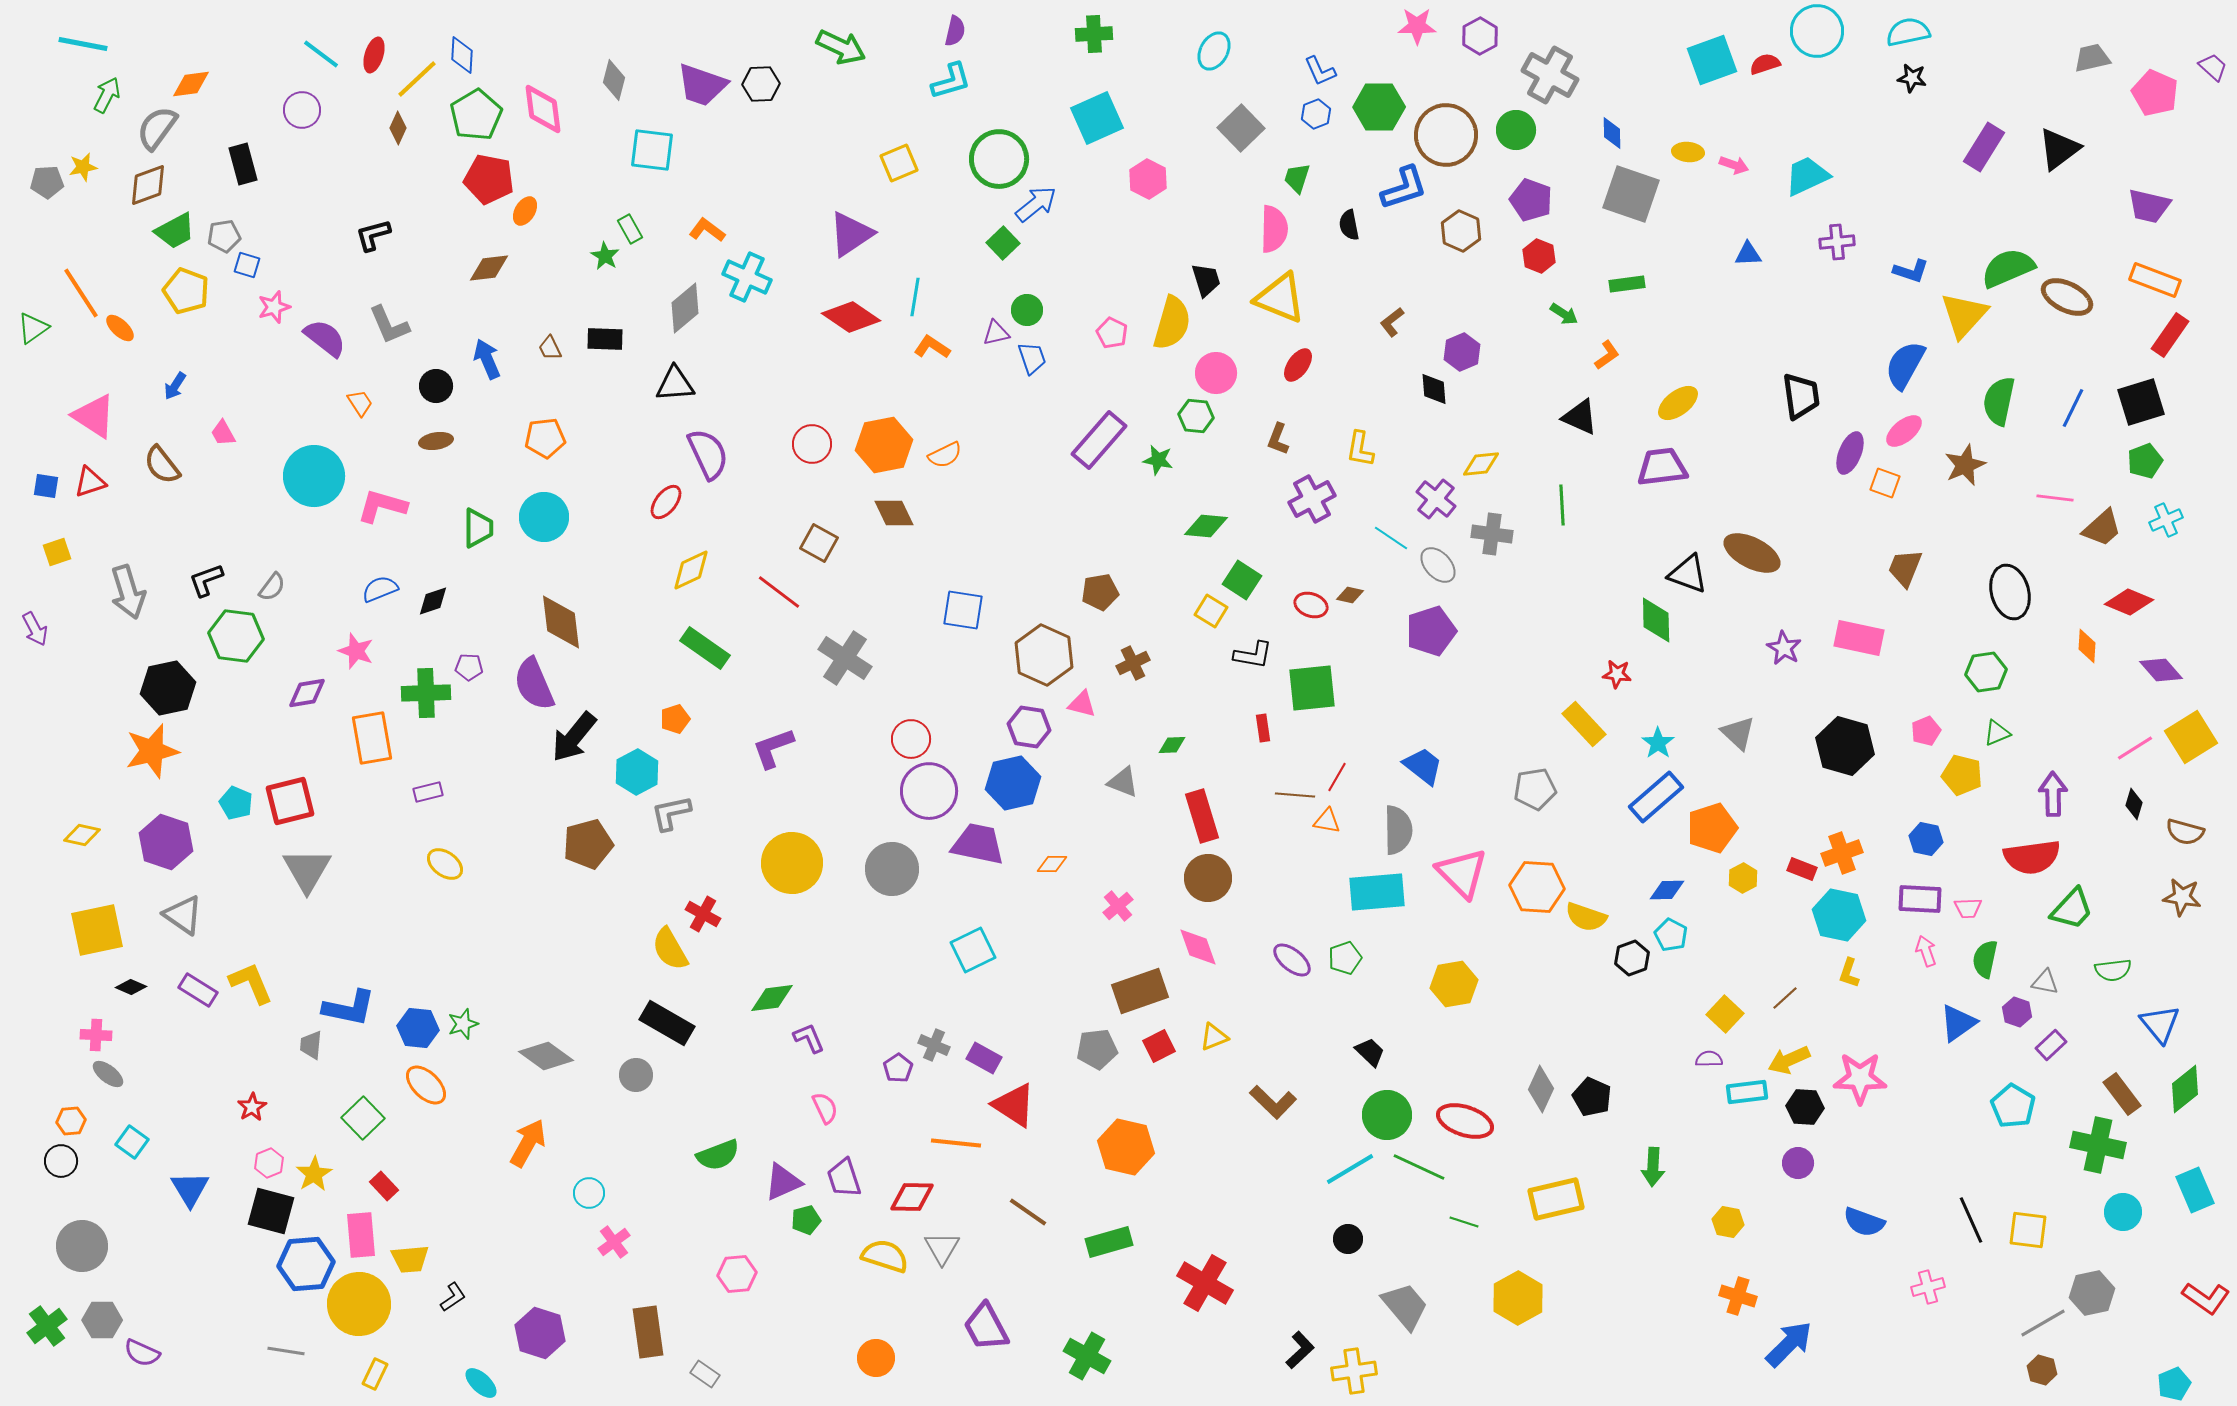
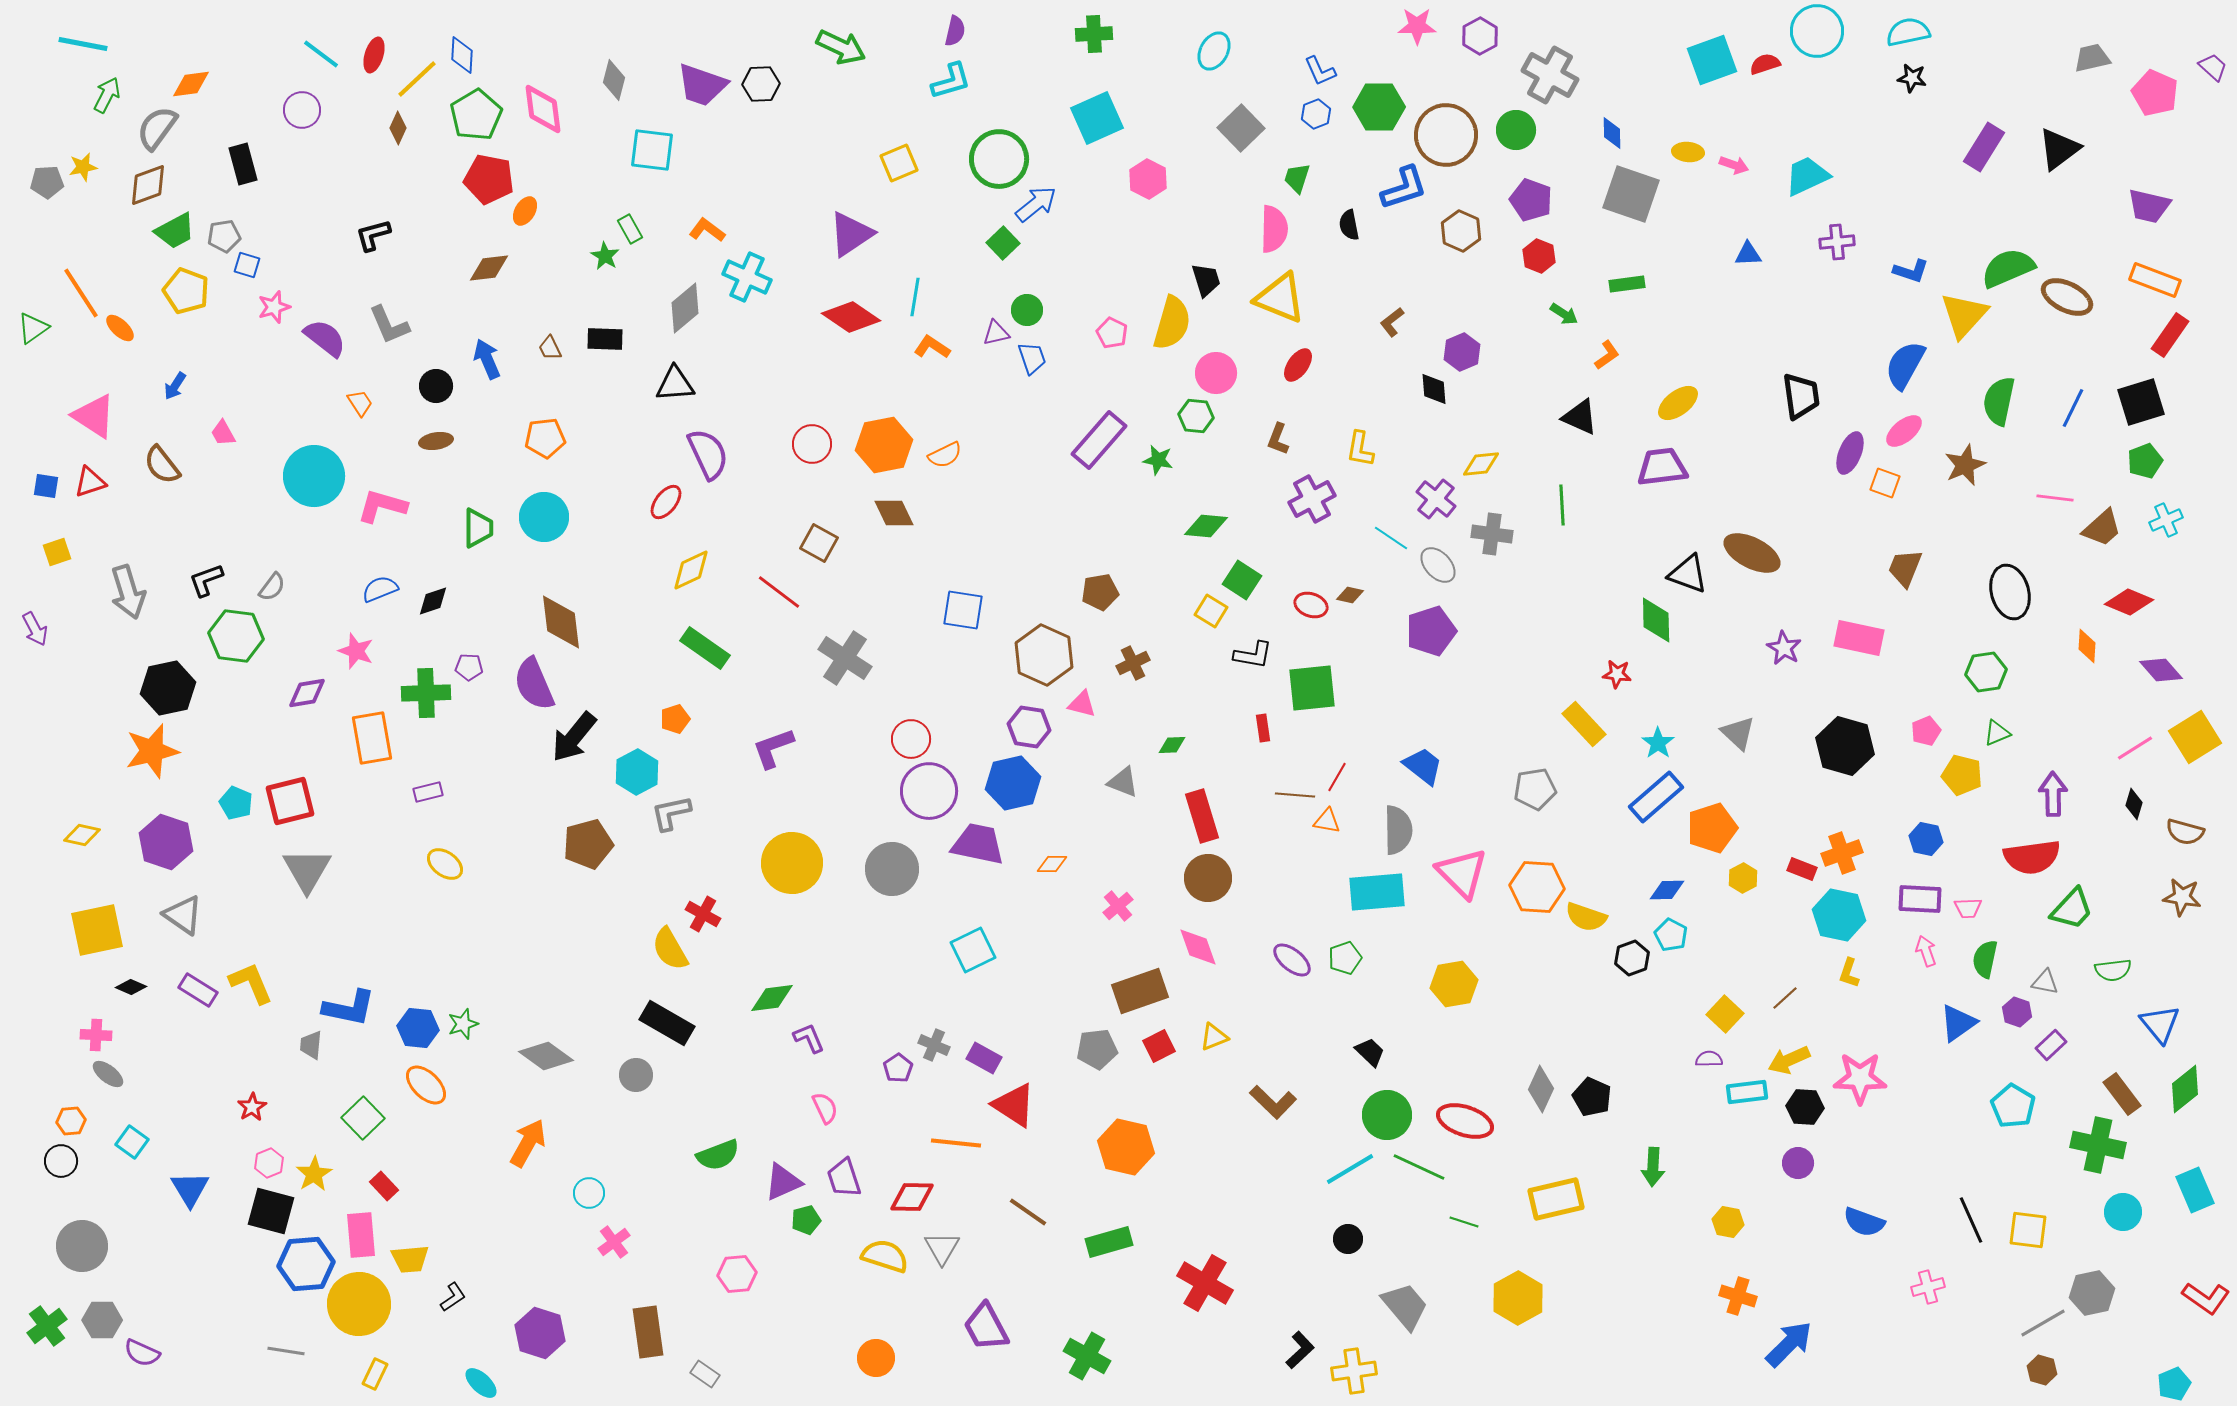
yellow square at (2191, 737): moved 4 px right
